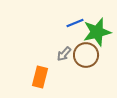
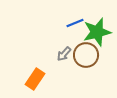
orange rectangle: moved 5 px left, 2 px down; rotated 20 degrees clockwise
